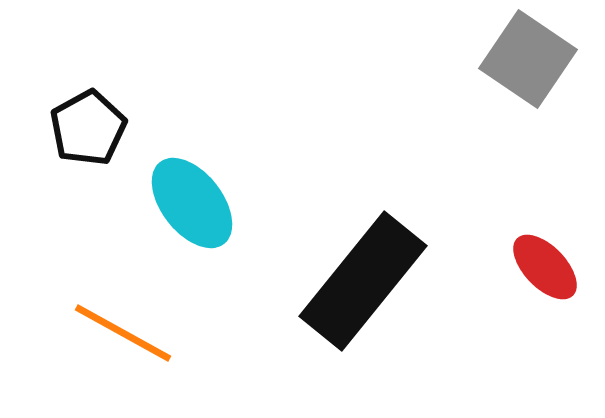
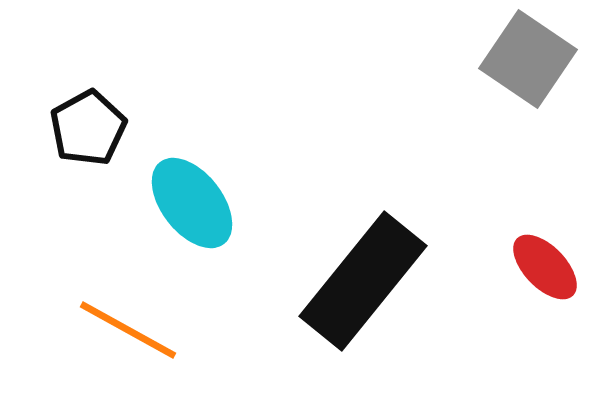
orange line: moved 5 px right, 3 px up
